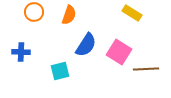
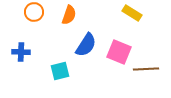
pink square: rotated 10 degrees counterclockwise
